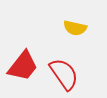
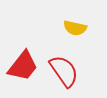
red semicircle: moved 3 px up
